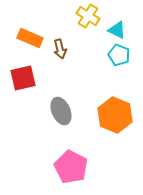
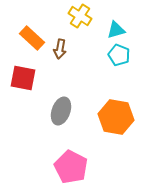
yellow cross: moved 8 px left
cyan triangle: moved 1 px left; rotated 42 degrees counterclockwise
orange rectangle: moved 2 px right; rotated 20 degrees clockwise
brown arrow: rotated 24 degrees clockwise
red square: rotated 24 degrees clockwise
gray ellipse: rotated 44 degrees clockwise
orange hexagon: moved 1 px right, 2 px down; rotated 12 degrees counterclockwise
